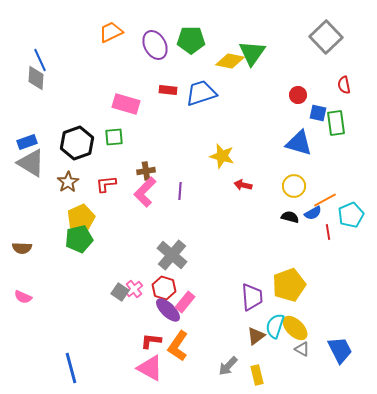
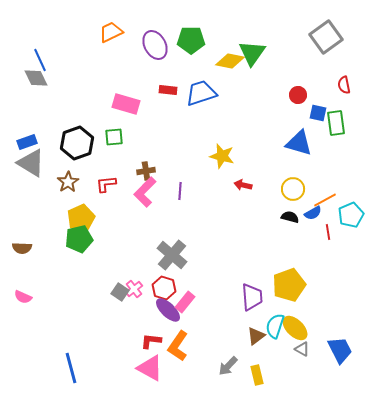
gray square at (326, 37): rotated 8 degrees clockwise
gray diamond at (36, 78): rotated 30 degrees counterclockwise
yellow circle at (294, 186): moved 1 px left, 3 px down
